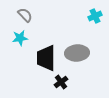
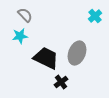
cyan cross: rotated 16 degrees counterclockwise
cyan star: moved 2 px up
gray ellipse: rotated 65 degrees counterclockwise
black trapezoid: rotated 116 degrees clockwise
